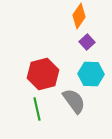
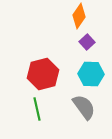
gray semicircle: moved 10 px right, 6 px down
